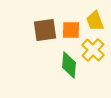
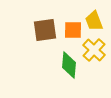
yellow trapezoid: moved 1 px left
orange square: moved 2 px right
yellow cross: moved 1 px right
